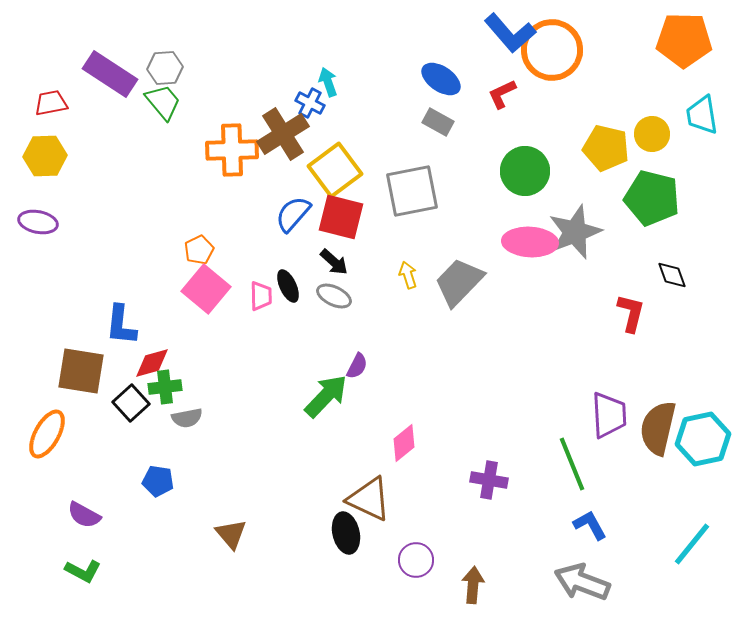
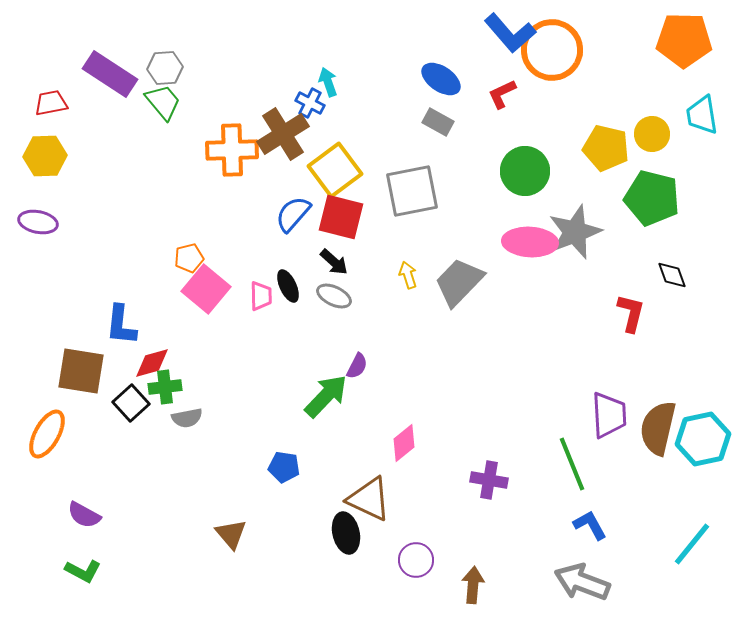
orange pentagon at (199, 250): moved 10 px left, 8 px down; rotated 12 degrees clockwise
blue pentagon at (158, 481): moved 126 px right, 14 px up
